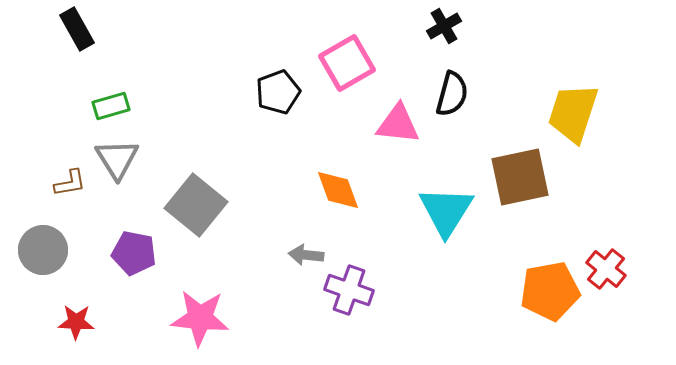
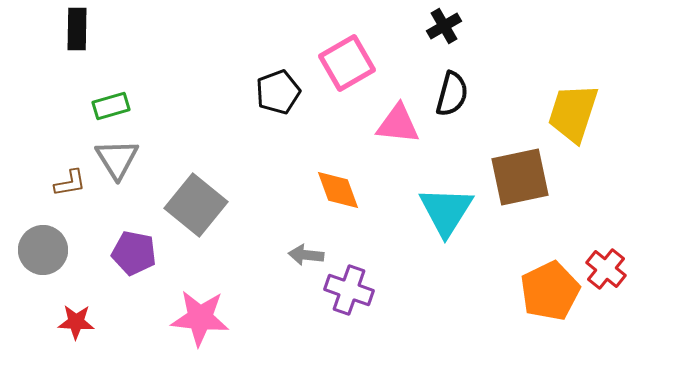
black rectangle: rotated 30 degrees clockwise
orange pentagon: rotated 16 degrees counterclockwise
